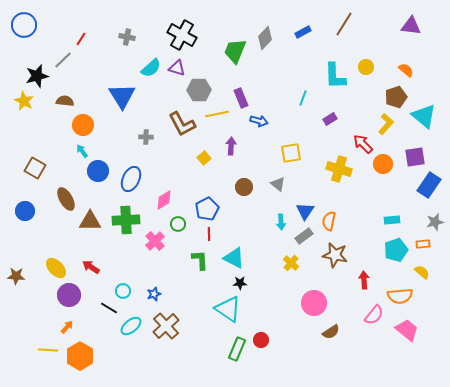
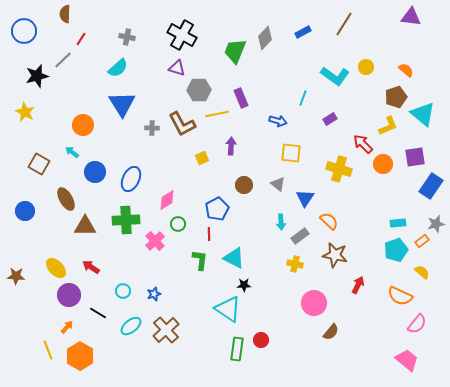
blue circle at (24, 25): moved 6 px down
purple triangle at (411, 26): moved 9 px up
cyan semicircle at (151, 68): moved 33 px left
cyan L-shape at (335, 76): rotated 52 degrees counterclockwise
blue triangle at (122, 96): moved 8 px down
yellow star at (24, 101): moved 1 px right, 11 px down
brown semicircle at (65, 101): moved 87 px up; rotated 96 degrees counterclockwise
cyan triangle at (424, 116): moved 1 px left, 2 px up
blue arrow at (259, 121): moved 19 px right
yellow L-shape at (386, 124): moved 2 px right, 2 px down; rotated 25 degrees clockwise
gray cross at (146, 137): moved 6 px right, 9 px up
cyan arrow at (82, 151): moved 10 px left, 1 px down; rotated 16 degrees counterclockwise
yellow square at (291, 153): rotated 15 degrees clockwise
yellow square at (204, 158): moved 2 px left; rotated 16 degrees clockwise
brown square at (35, 168): moved 4 px right, 4 px up
blue circle at (98, 171): moved 3 px left, 1 px down
blue rectangle at (429, 185): moved 2 px right, 1 px down
brown circle at (244, 187): moved 2 px up
pink diamond at (164, 200): moved 3 px right
blue pentagon at (207, 209): moved 10 px right
blue triangle at (305, 211): moved 13 px up
cyan rectangle at (392, 220): moved 6 px right, 3 px down
brown triangle at (90, 221): moved 5 px left, 5 px down
orange semicircle at (329, 221): rotated 120 degrees clockwise
gray star at (435, 222): moved 1 px right, 2 px down
gray rectangle at (304, 236): moved 4 px left
orange rectangle at (423, 244): moved 1 px left, 3 px up; rotated 32 degrees counterclockwise
green L-shape at (200, 260): rotated 10 degrees clockwise
yellow cross at (291, 263): moved 4 px right, 1 px down; rotated 28 degrees counterclockwise
red arrow at (364, 280): moved 6 px left, 5 px down; rotated 30 degrees clockwise
black star at (240, 283): moved 4 px right, 2 px down
orange semicircle at (400, 296): rotated 30 degrees clockwise
black line at (109, 308): moved 11 px left, 5 px down
pink semicircle at (374, 315): moved 43 px right, 9 px down
brown cross at (166, 326): moved 4 px down
pink trapezoid at (407, 330): moved 30 px down
brown semicircle at (331, 332): rotated 18 degrees counterclockwise
green rectangle at (237, 349): rotated 15 degrees counterclockwise
yellow line at (48, 350): rotated 66 degrees clockwise
